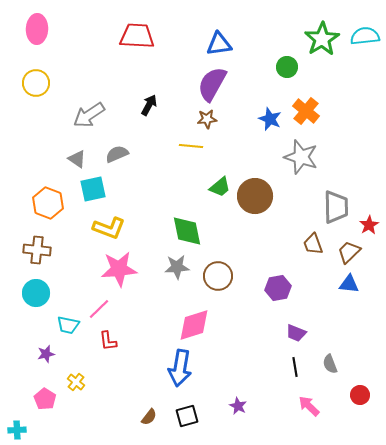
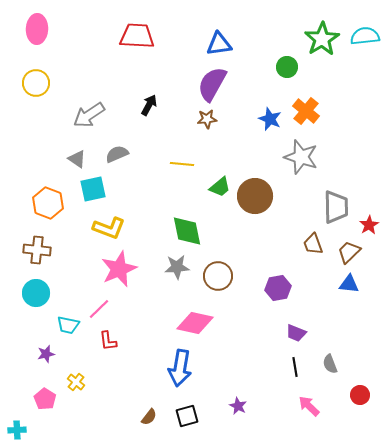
yellow line at (191, 146): moved 9 px left, 18 px down
pink star at (119, 269): rotated 18 degrees counterclockwise
pink diamond at (194, 325): moved 1 px right, 2 px up; rotated 30 degrees clockwise
